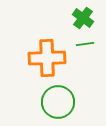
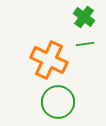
green cross: moved 1 px right, 1 px up
orange cross: moved 2 px right, 2 px down; rotated 27 degrees clockwise
